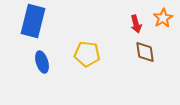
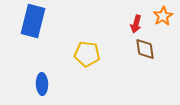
orange star: moved 2 px up
red arrow: rotated 30 degrees clockwise
brown diamond: moved 3 px up
blue ellipse: moved 22 px down; rotated 15 degrees clockwise
